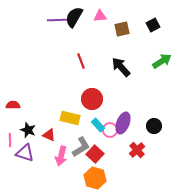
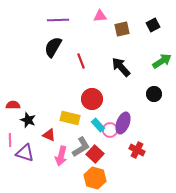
black semicircle: moved 21 px left, 30 px down
black circle: moved 32 px up
black star: moved 10 px up
red cross: rotated 21 degrees counterclockwise
